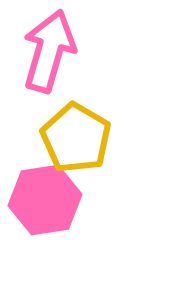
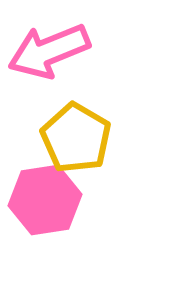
pink arrow: rotated 128 degrees counterclockwise
